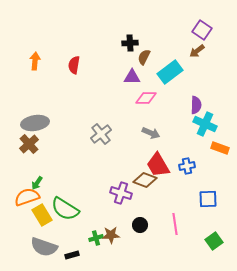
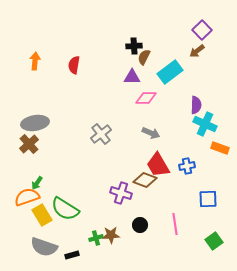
purple square: rotated 12 degrees clockwise
black cross: moved 4 px right, 3 px down
